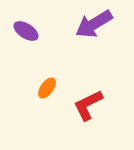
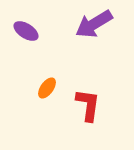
red L-shape: rotated 124 degrees clockwise
